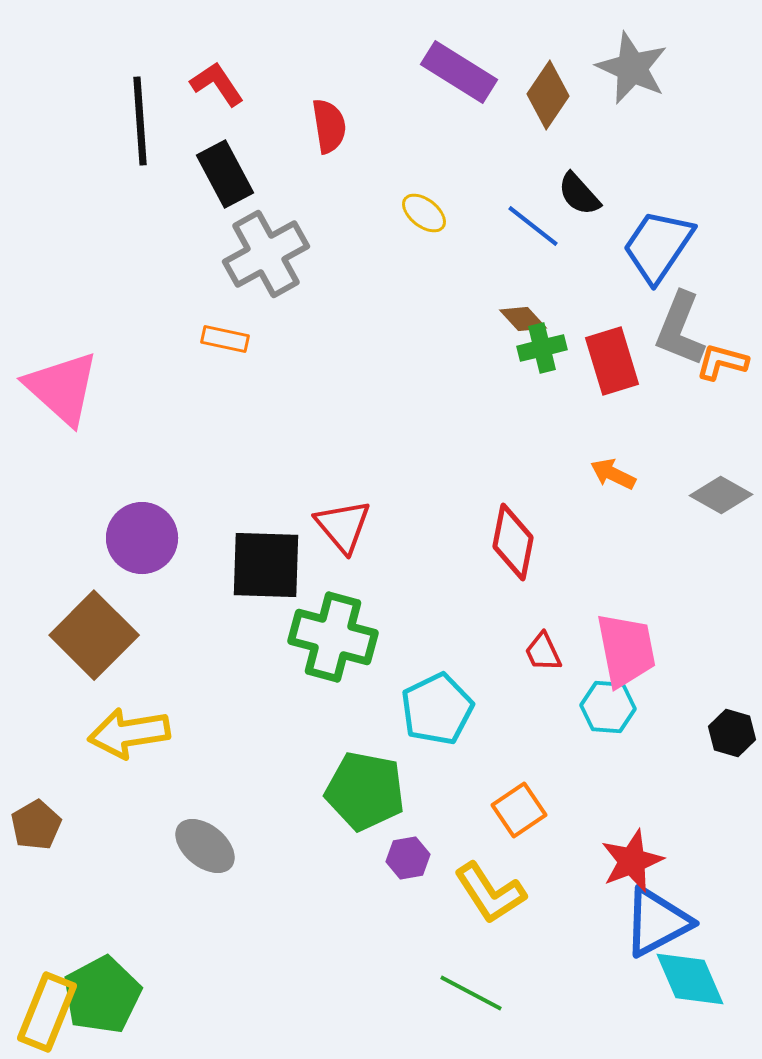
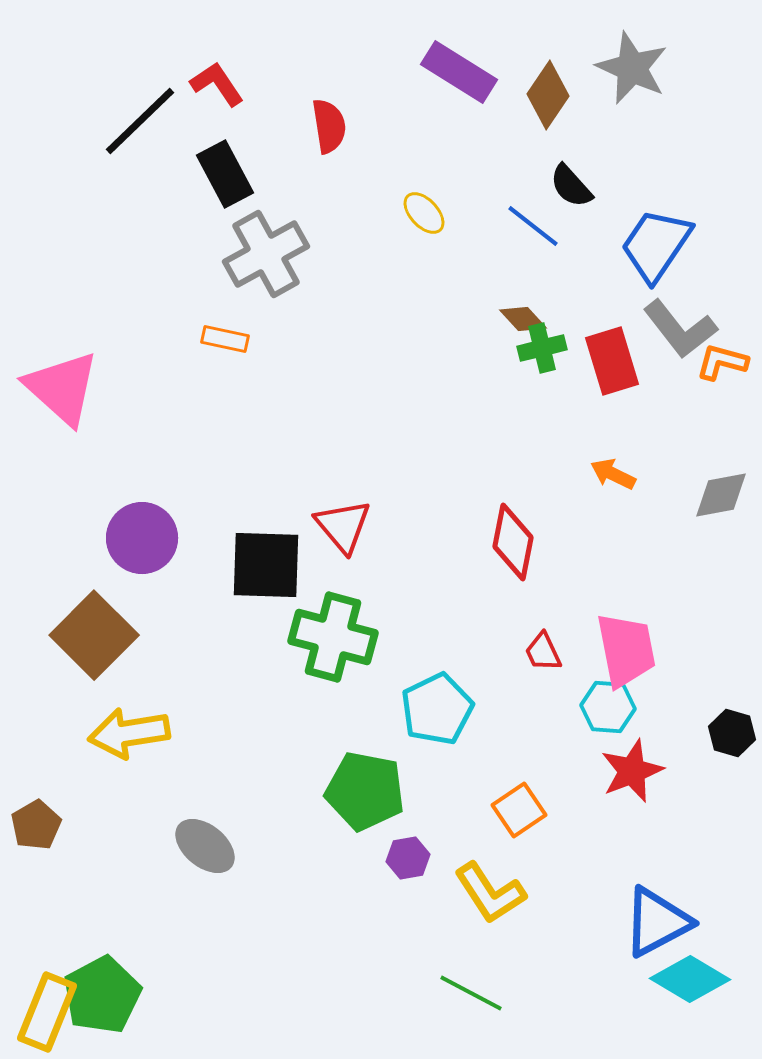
black line at (140, 121): rotated 50 degrees clockwise
black semicircle at (579, 194): moved 8 px left, 8 px up
yellow ellipse at (424, 213): rotated 9 degrees clockwise
blue trapezoid at (658, 246): moved 2 px left, 1 px up
gray L-shape at (680, 329): rotated 60 degrees counterclockwise
gray diamond at (721, 495): rotated 40 degrees counterclockwise
red star at (632, 861): moved 90 px up
cyan diamond at (690, 979): rotated 36 degrees counterclockwise
